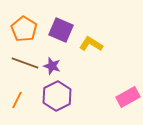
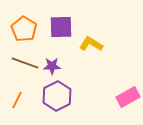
purple square: moved 3 px up; rotated 25 degrees counterclockwise
purple star: rotated 18 degrees counterclockwise
